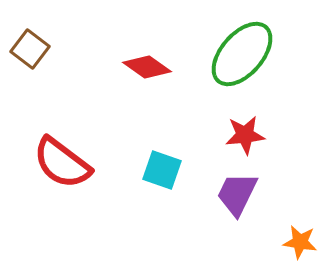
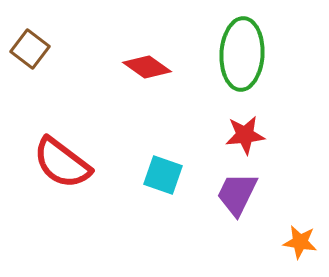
green ellipse: rotated 38 degrees counterclockwise
cyan square: moved 1 px right, 5 px down
